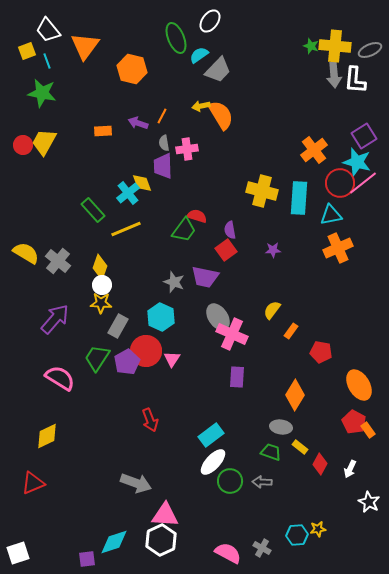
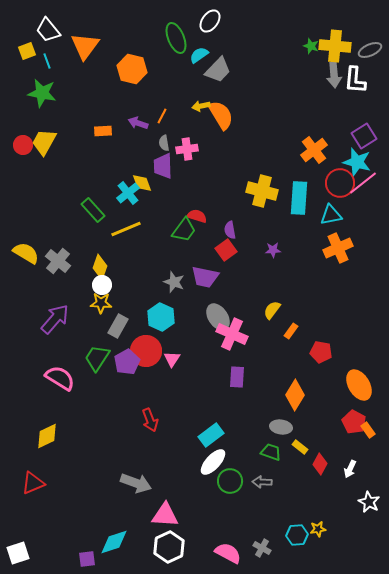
white hexagon at (161, 540): moved 8 px right, 7 px down
